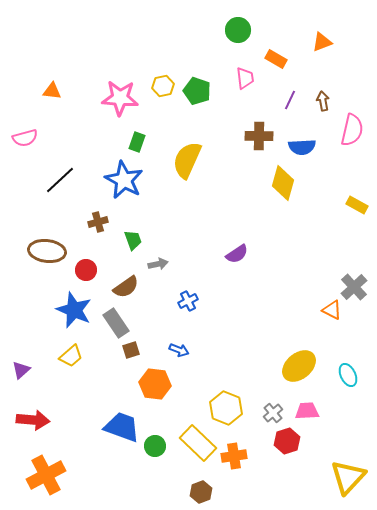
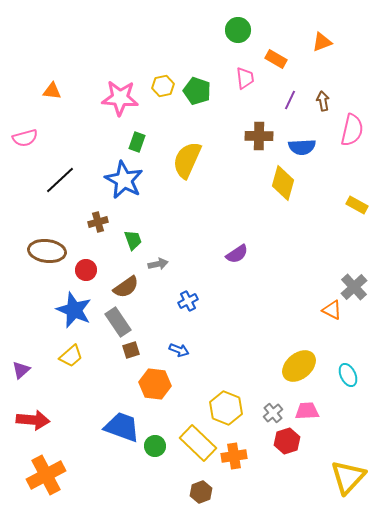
gray rectangle at (116, 323): moved 2 px right, 1 px up
